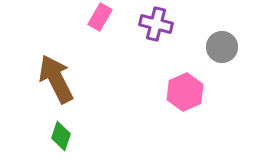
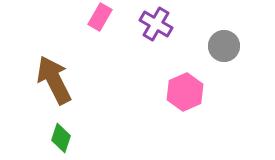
purple cross: rotated 16 degrees clockwise
gray circle: moved 2 px right, 1 px up
brown arrow: moved 2 px left, 1 px down
green diamond: moved 2 px down
